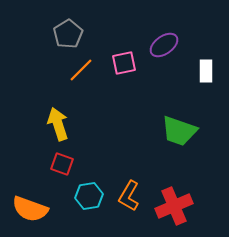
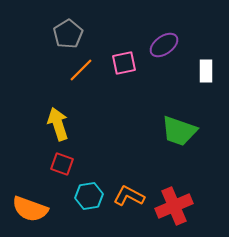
orange L-shape: rotated 88 degrees clockwise
